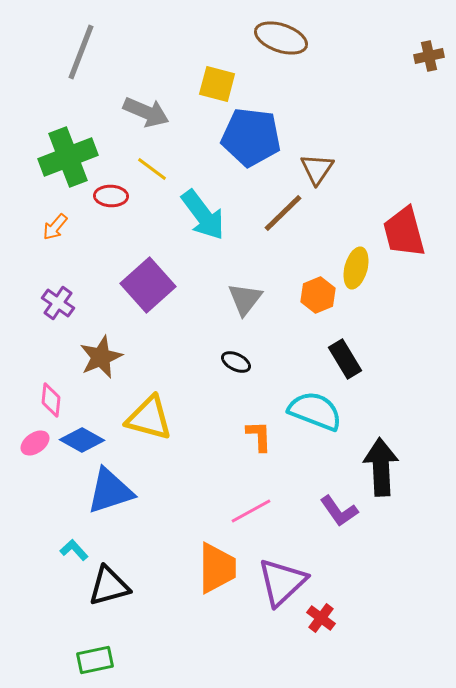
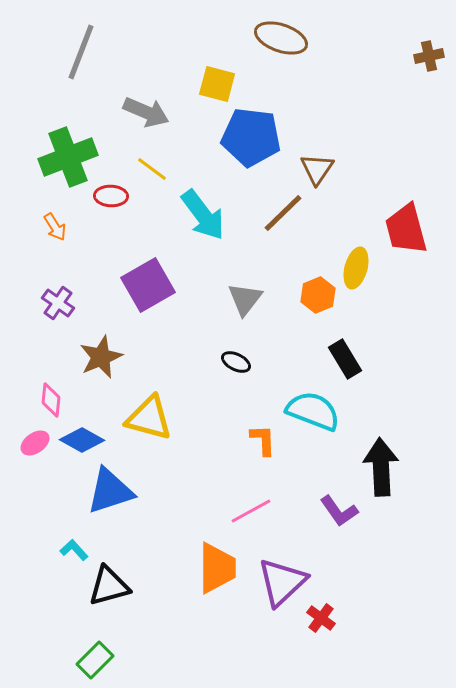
orange arrow: rotated 72 degrees counterclockwise
red trapezoid: moved 2 px right, 3 px up
purple square: rotated 12 degrees clockwise
cyan semicircle: moved 2 px left
orange L-shape: moved 4 px right, 4 px down
green rectangle: rotated 33 degrees counterclockwise
